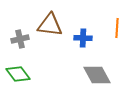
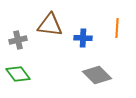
gray cross: moved 2 px left, 1 px down
gray diamond: rotated 16 degrees counterclockwise
